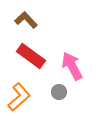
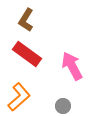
brown L-shape: rotated 105 degrees counterclockwise
red rectangle: moved 4 px left, 2 px up
gray circle: moved 4 px right, 14 px down
